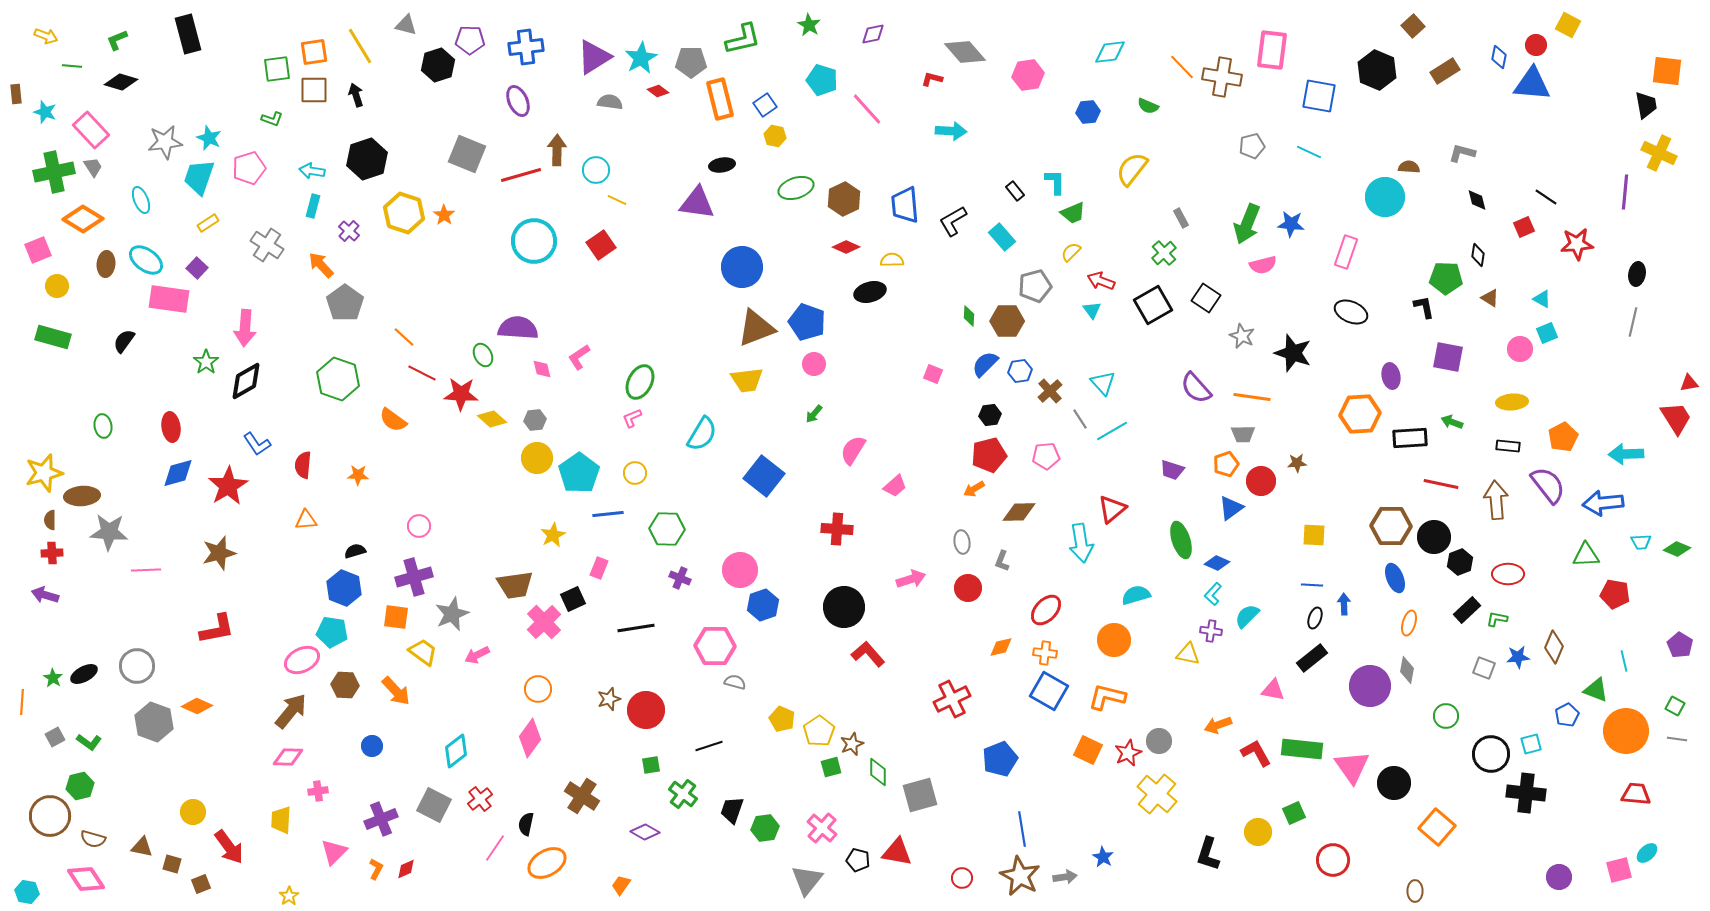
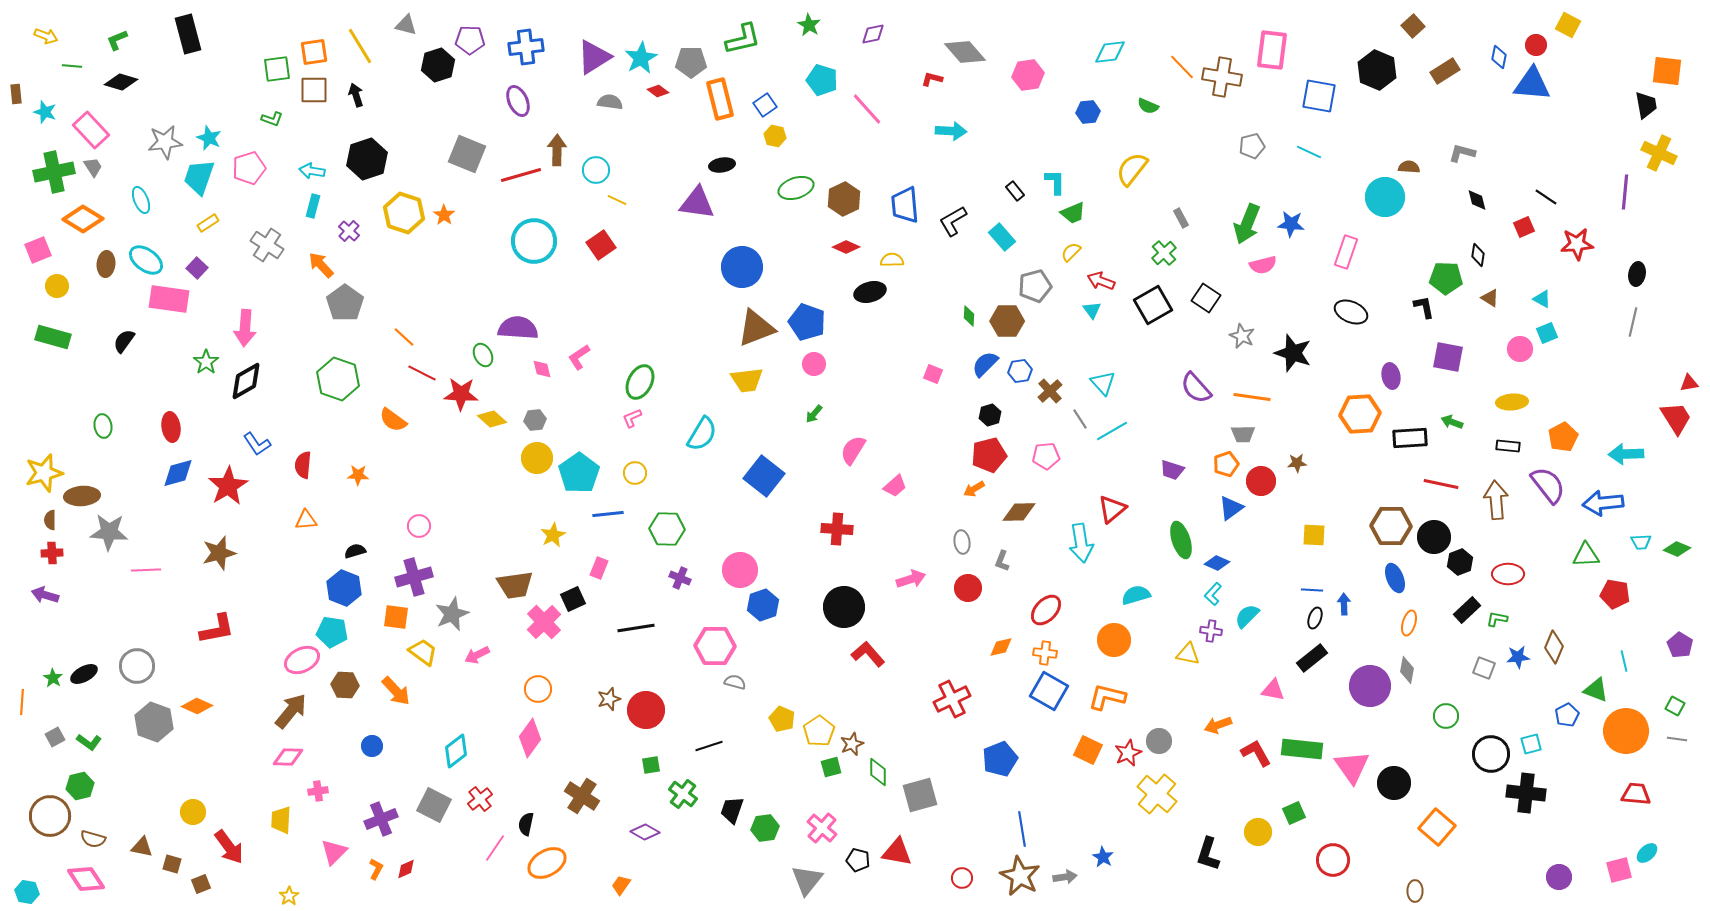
black hexagon at (990, 415): rotated 10 degrees counterclockwise
blue line at (1312, 585): moved 5 px down
